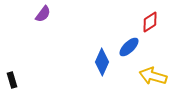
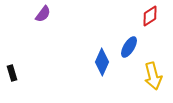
red diamond: moved 6 px up
blue ellipse: rotated 15 degrees counterclockwise
yellow arrow: rotated 120 degrees counterclockwise
black rectangle: moved 7 px up
